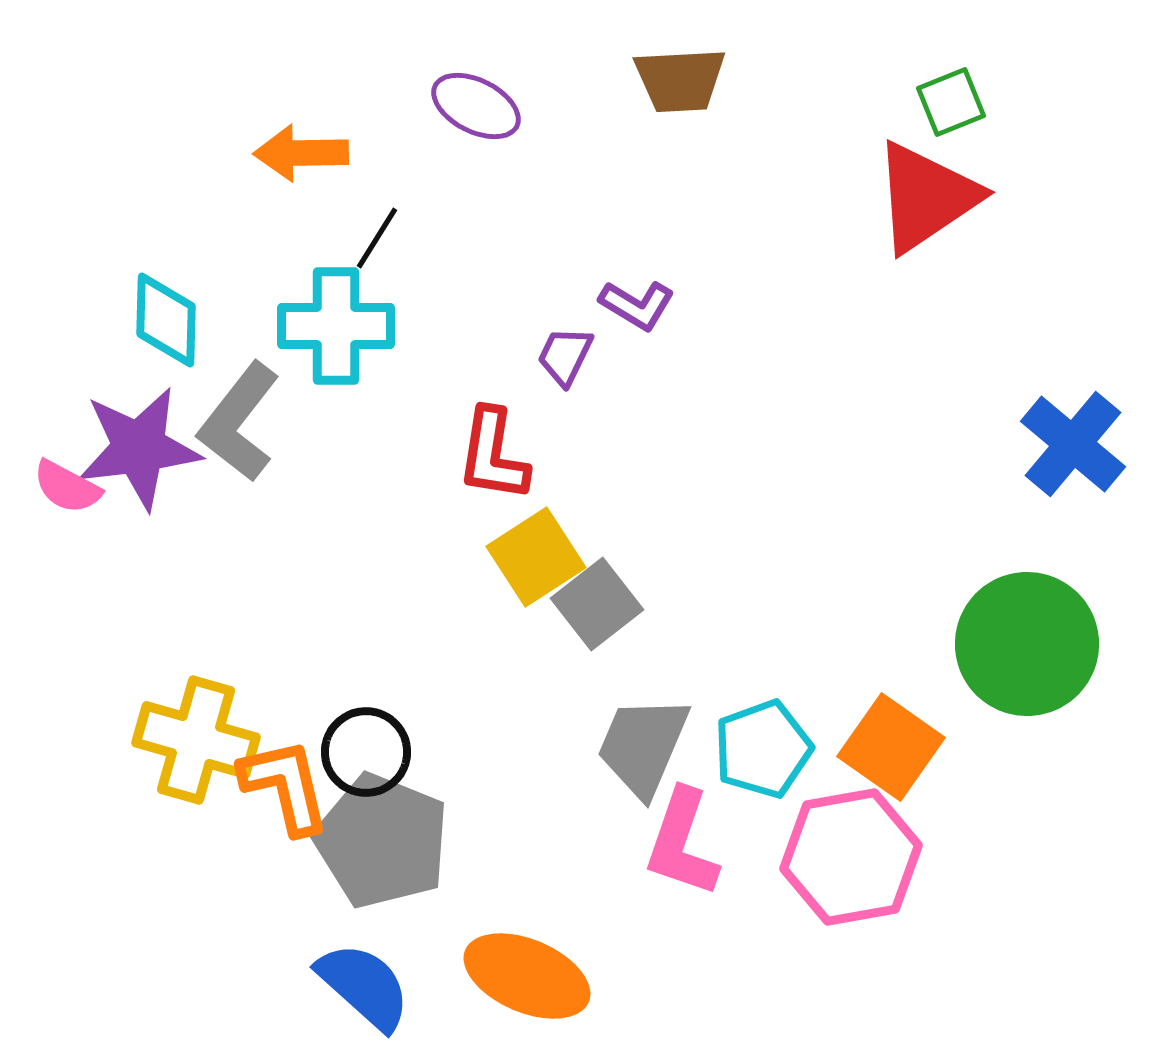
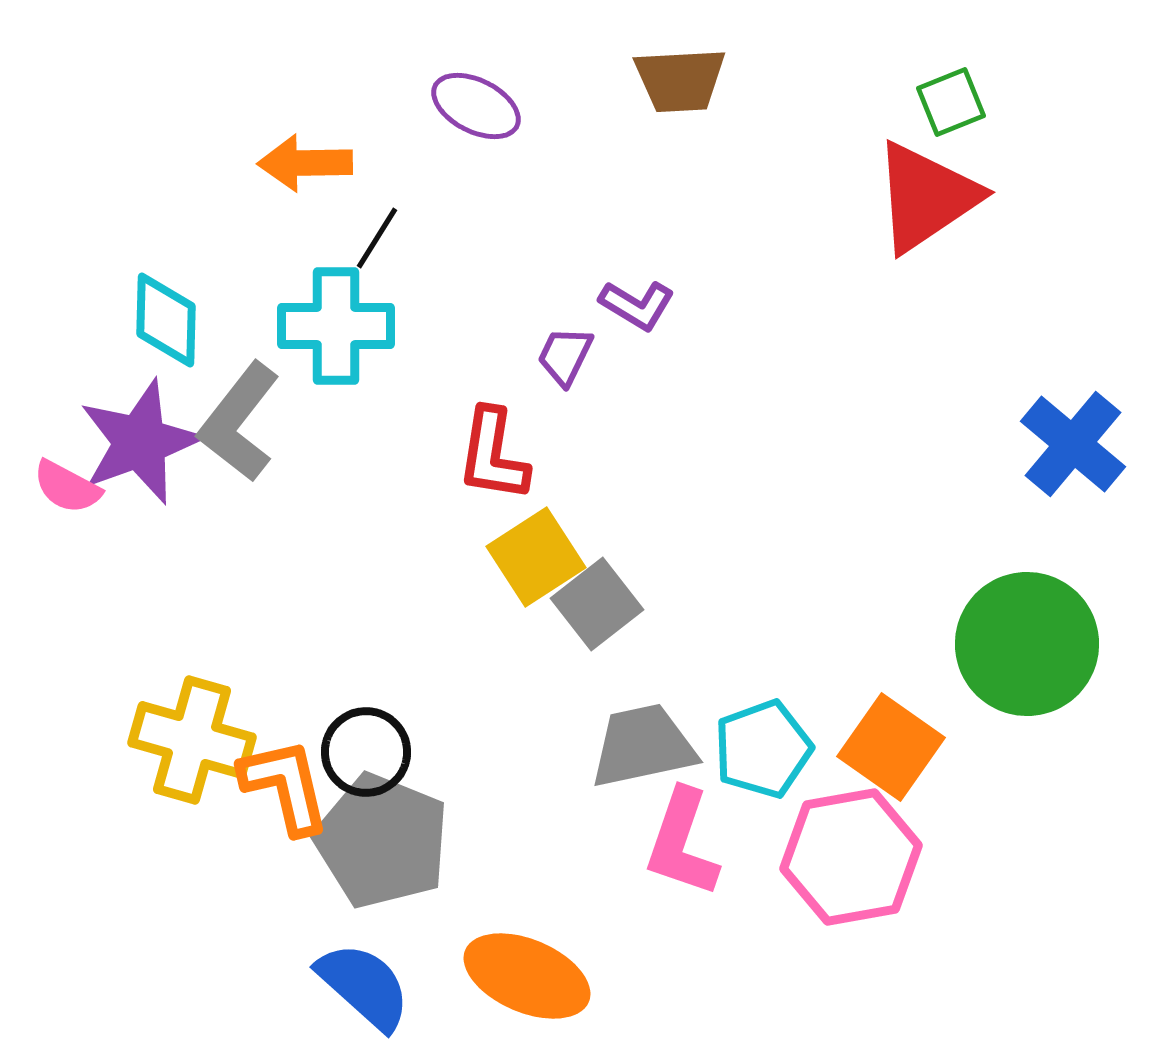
orange arrow: moved 4 px right, 10 px down
purple star: moved 1 px right, 6 px up; rotated 13 degrees counterclockwise
yellow cross: moved 4 px left
gray trapezoid: rotated 55 degrees clockwise
